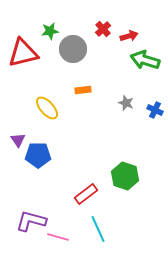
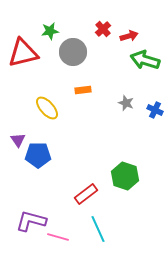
gray circle: moved 3 px down
